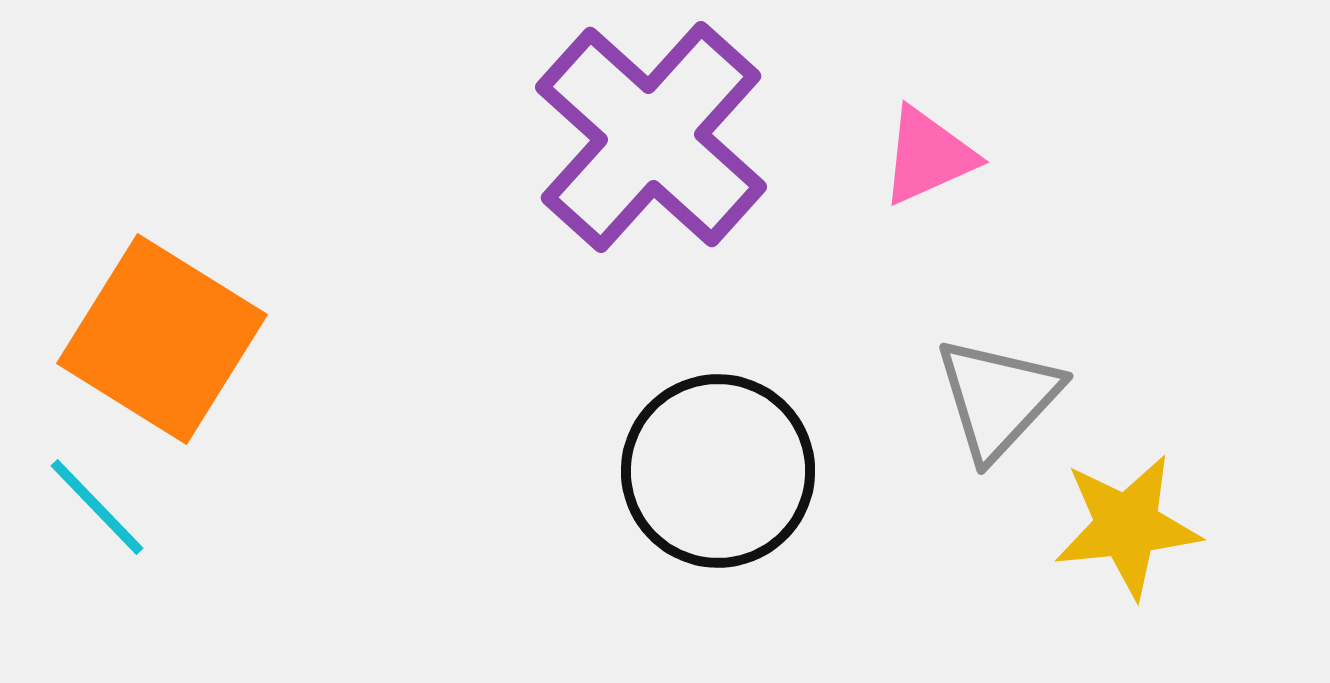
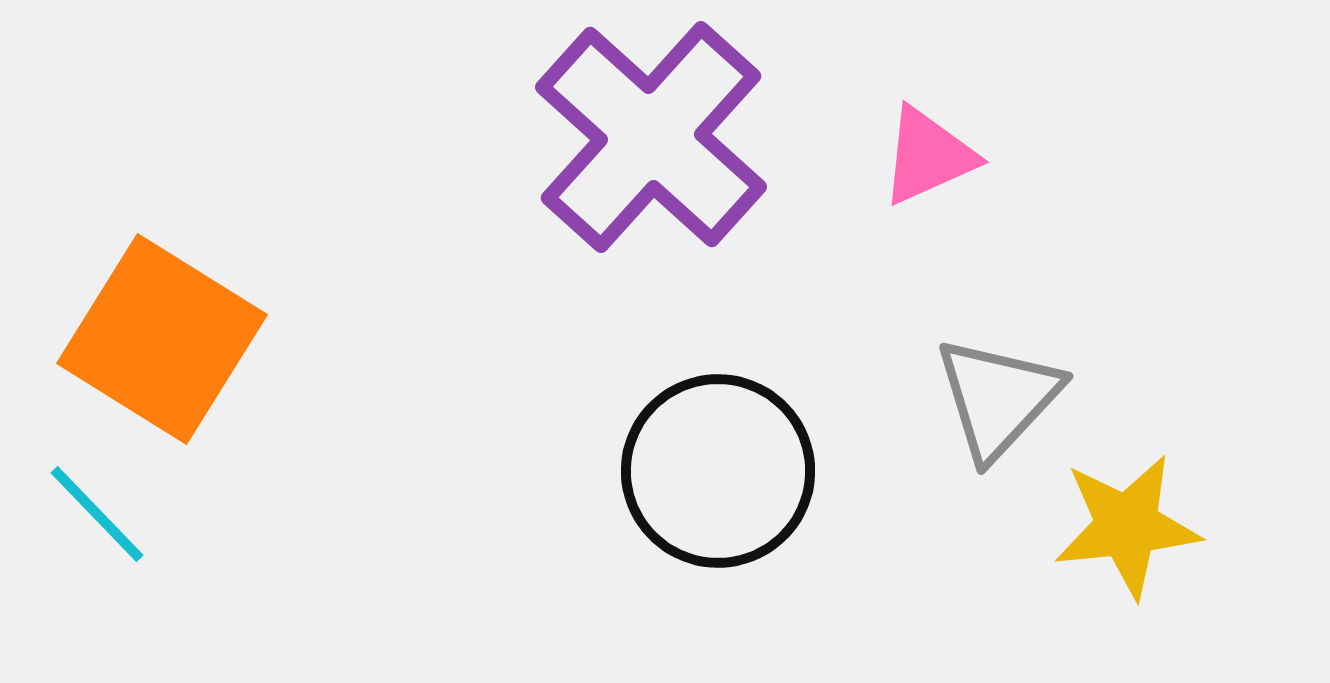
cyan line: moved 7 px down
